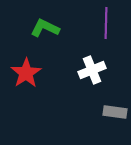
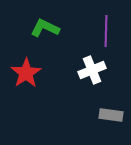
purple line: moved 8 px down
gray rectangle: moved 4 px left, 3 px down
